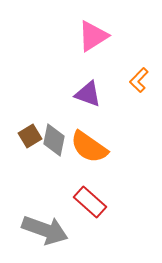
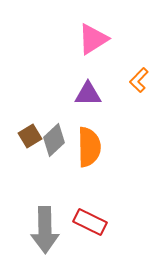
pink triangle: moved 3 px down
purple triangle: rotated 20 degrees counterclockwise
gray diamond: rotated 36 degrees clockwise
orange semicircle: rotated 126 degrees counterclockwise
red rectangle: moved 20 px down; rotated 16 degrees counterclockwise
gray arrow: rotated 69 degrees clockwise
